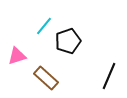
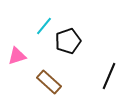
brown rectangle: moved 3 px right, 4 px down
